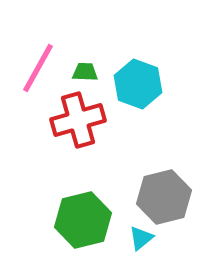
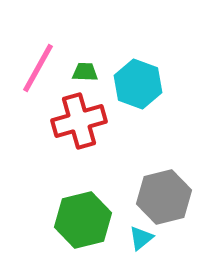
red cross: moved 1 px right, 1 px down
